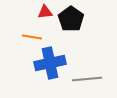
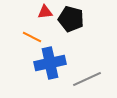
black pentagon: rotated 20 degrees counterclockwise
orange line: rotated 18 degrees clockwise
gray line: rotated 20 degrees counterclockwise
